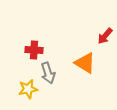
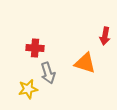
red arrow: rotated 30 degrees counterclockwise
red cross: moved 1 px right, 2 px up
orange triangle: rotated 15 degrees counterclockwise
